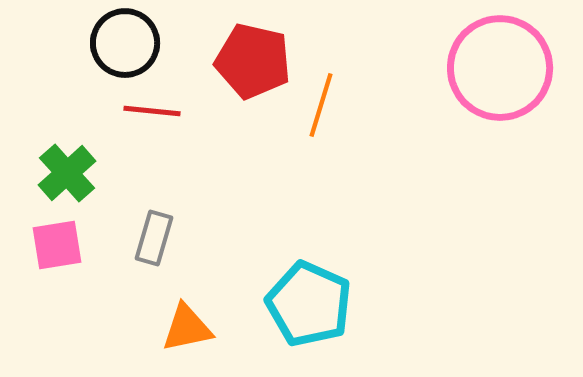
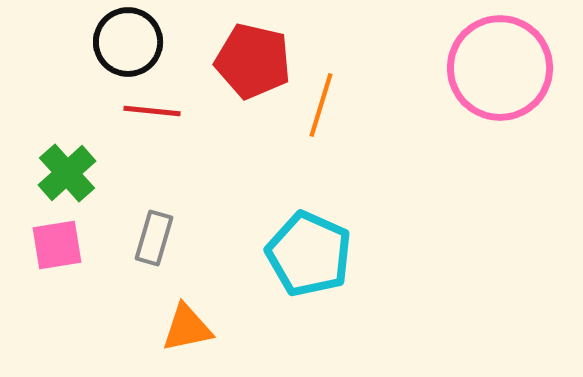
black circle: moved 3 px right, 1 px up
cyan pentagon: moved 50 px up
